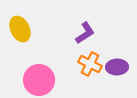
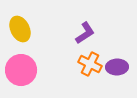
pink circle: moved 18 px left, 10 px up
